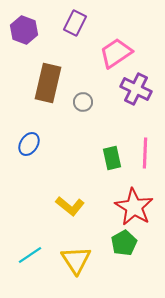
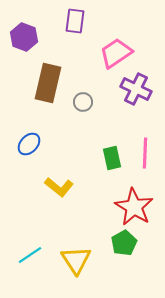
purple rectangle: moved 2 px up; rotated 20 degrees counterclockwise
purple hexagon: moved 7 px down
blue ellipse: rotated 10 degrees clockwise
yellow L-shape: moved 11 px left, 19 px up
